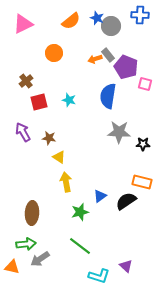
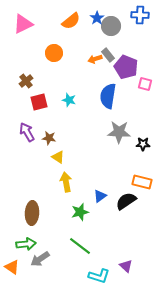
blue star: rotated 16 degrees clockwise
purple arrow: moved 4 px right
yellow triangle: moved 1 px left
orange triangle: rotated 21 degrees clockwise
